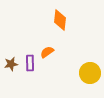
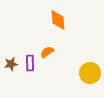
orange diamond: moved 2 px left; rotated 10 degrees counterclockwise
